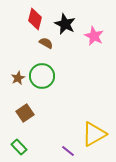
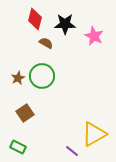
black star: rotated 25 degrees counterclockwise
green rectangle: moved 1 px left; rotated 21 degrees counterclockwise
purple line: moved 4 px right
